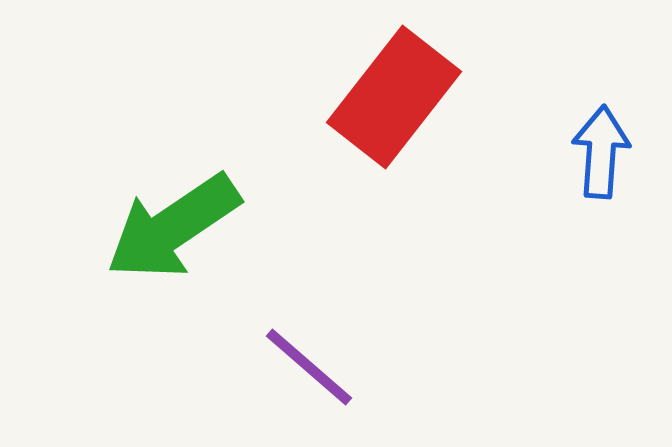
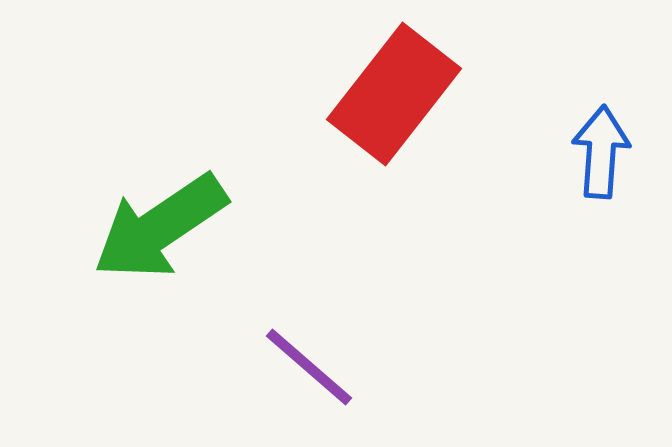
red rectangle: moved 3 px up
green arrow: moved 13 px left
